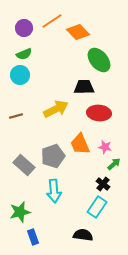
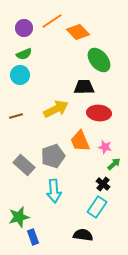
orange trapezoid: moved 3 px up
green star: moved 1 px left, 5 px down
